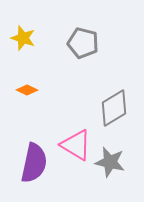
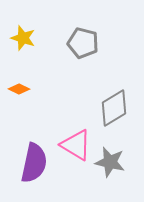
orange diamond: moved 8 px left, 1 px up
